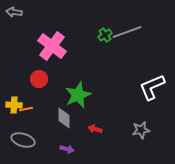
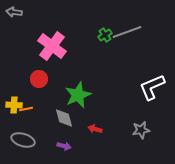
gray diamond: rotated 15 degrees counterclockwise
purple arrow: moved 3 px left, 3 px up
